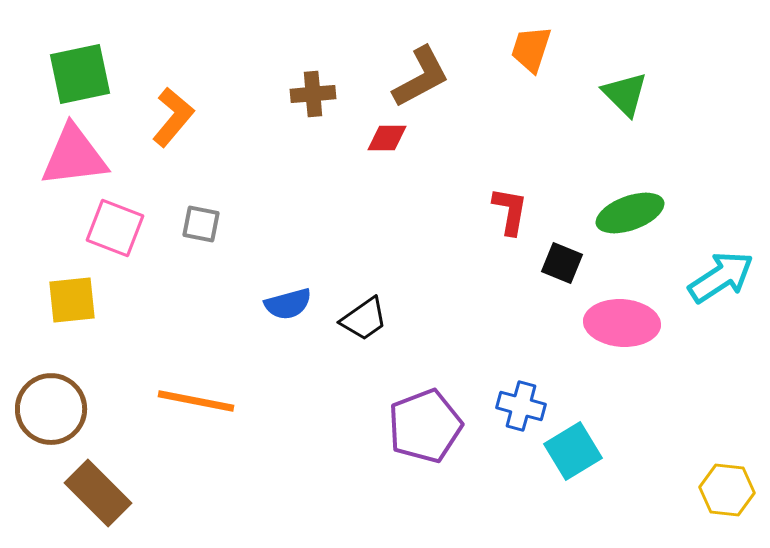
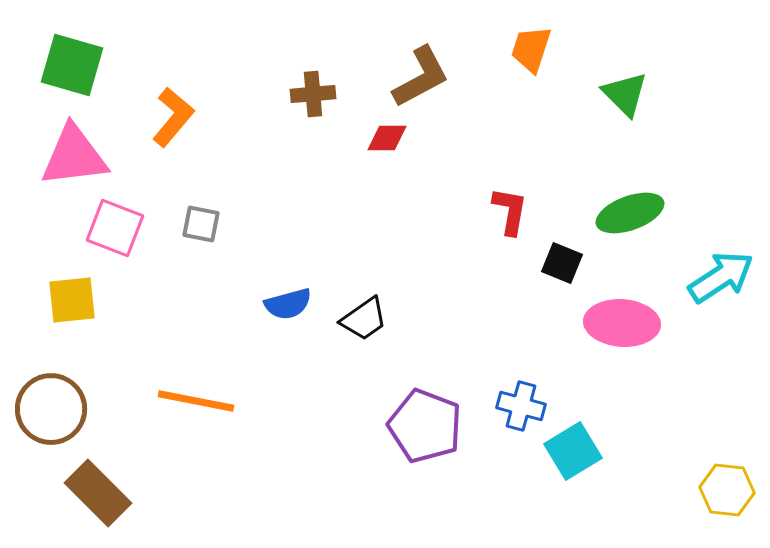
green square: moved 8 px left, 9 px up; rotated 28 degrees clockwise
purple pentagon: rotated 30 degrees counterclockwise
